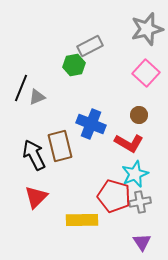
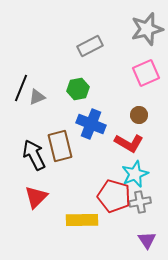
green hexagon: moved 4 px right, 24 px down
pink square: rotated 24 degrees clockwise
purple triangle: moved 5 px right, 2 px up
